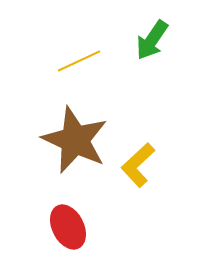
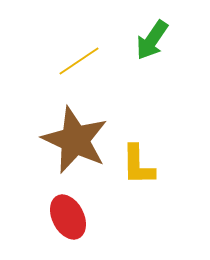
yellow line: rotated 9 degrees counterclockwise
yellow L-shape: rotated 48 degrees counterclockwise
red ellipse: moved 10 px up
